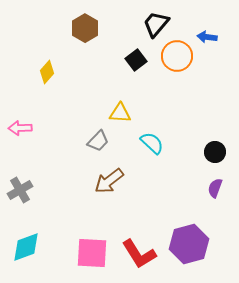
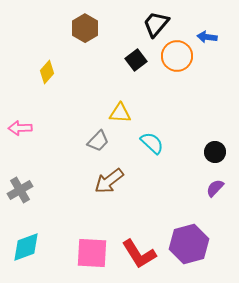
purple semicircle: rotated 24 degrees clockwise
